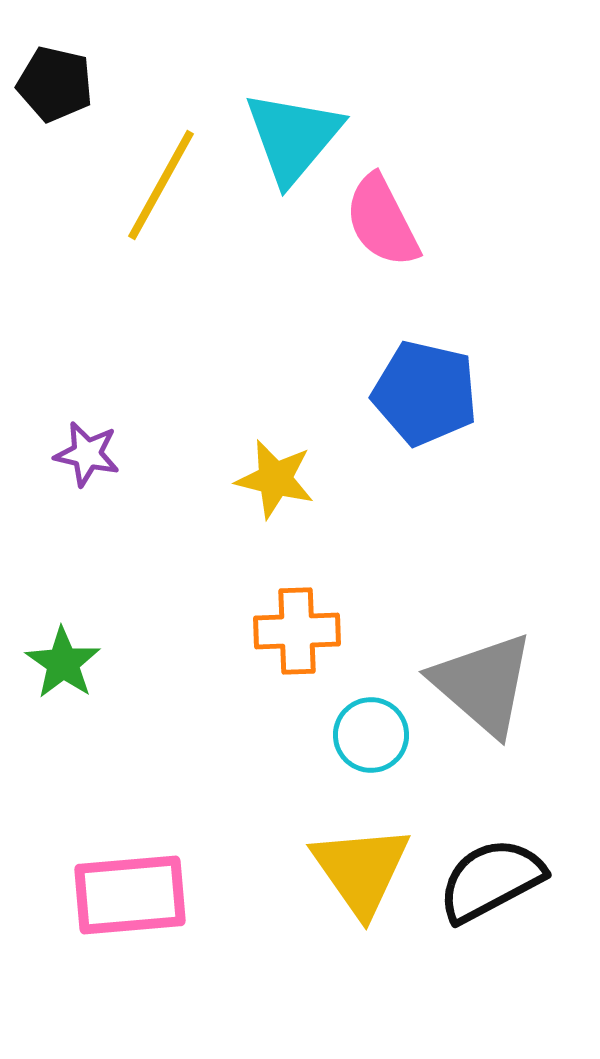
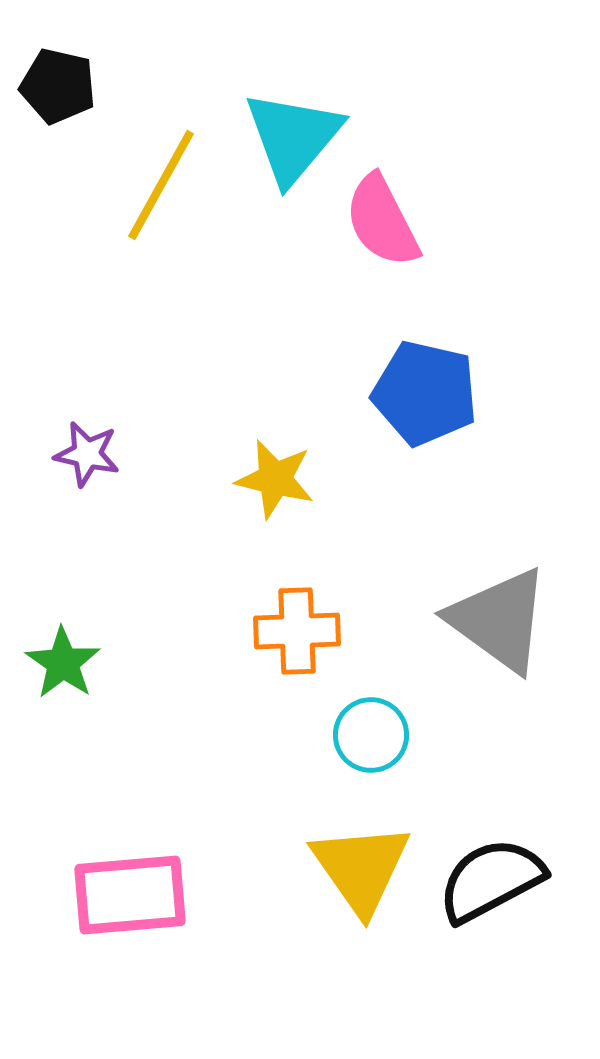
black pentagon: moved 3 px right, 2 px down
gray triangle: moved 16 px right, 64 px up; rotated 5 degrees counterclockwise
yellow triangle: moved 2 px up
